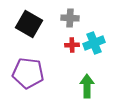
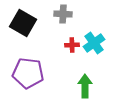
gray cross: moved 7 px left, 4 px up
black square: moved 6 px left, 1 px up
cyan cross: rotated 15 degrees counterclockwise
green arrow: moved 2 px left
